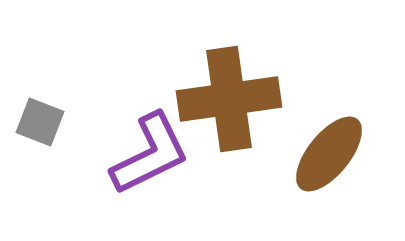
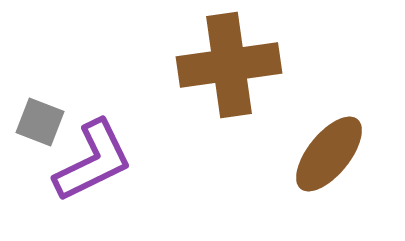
brown cross: moved 34 px up
purple L-shape: moved 57 px left, 7 px down
